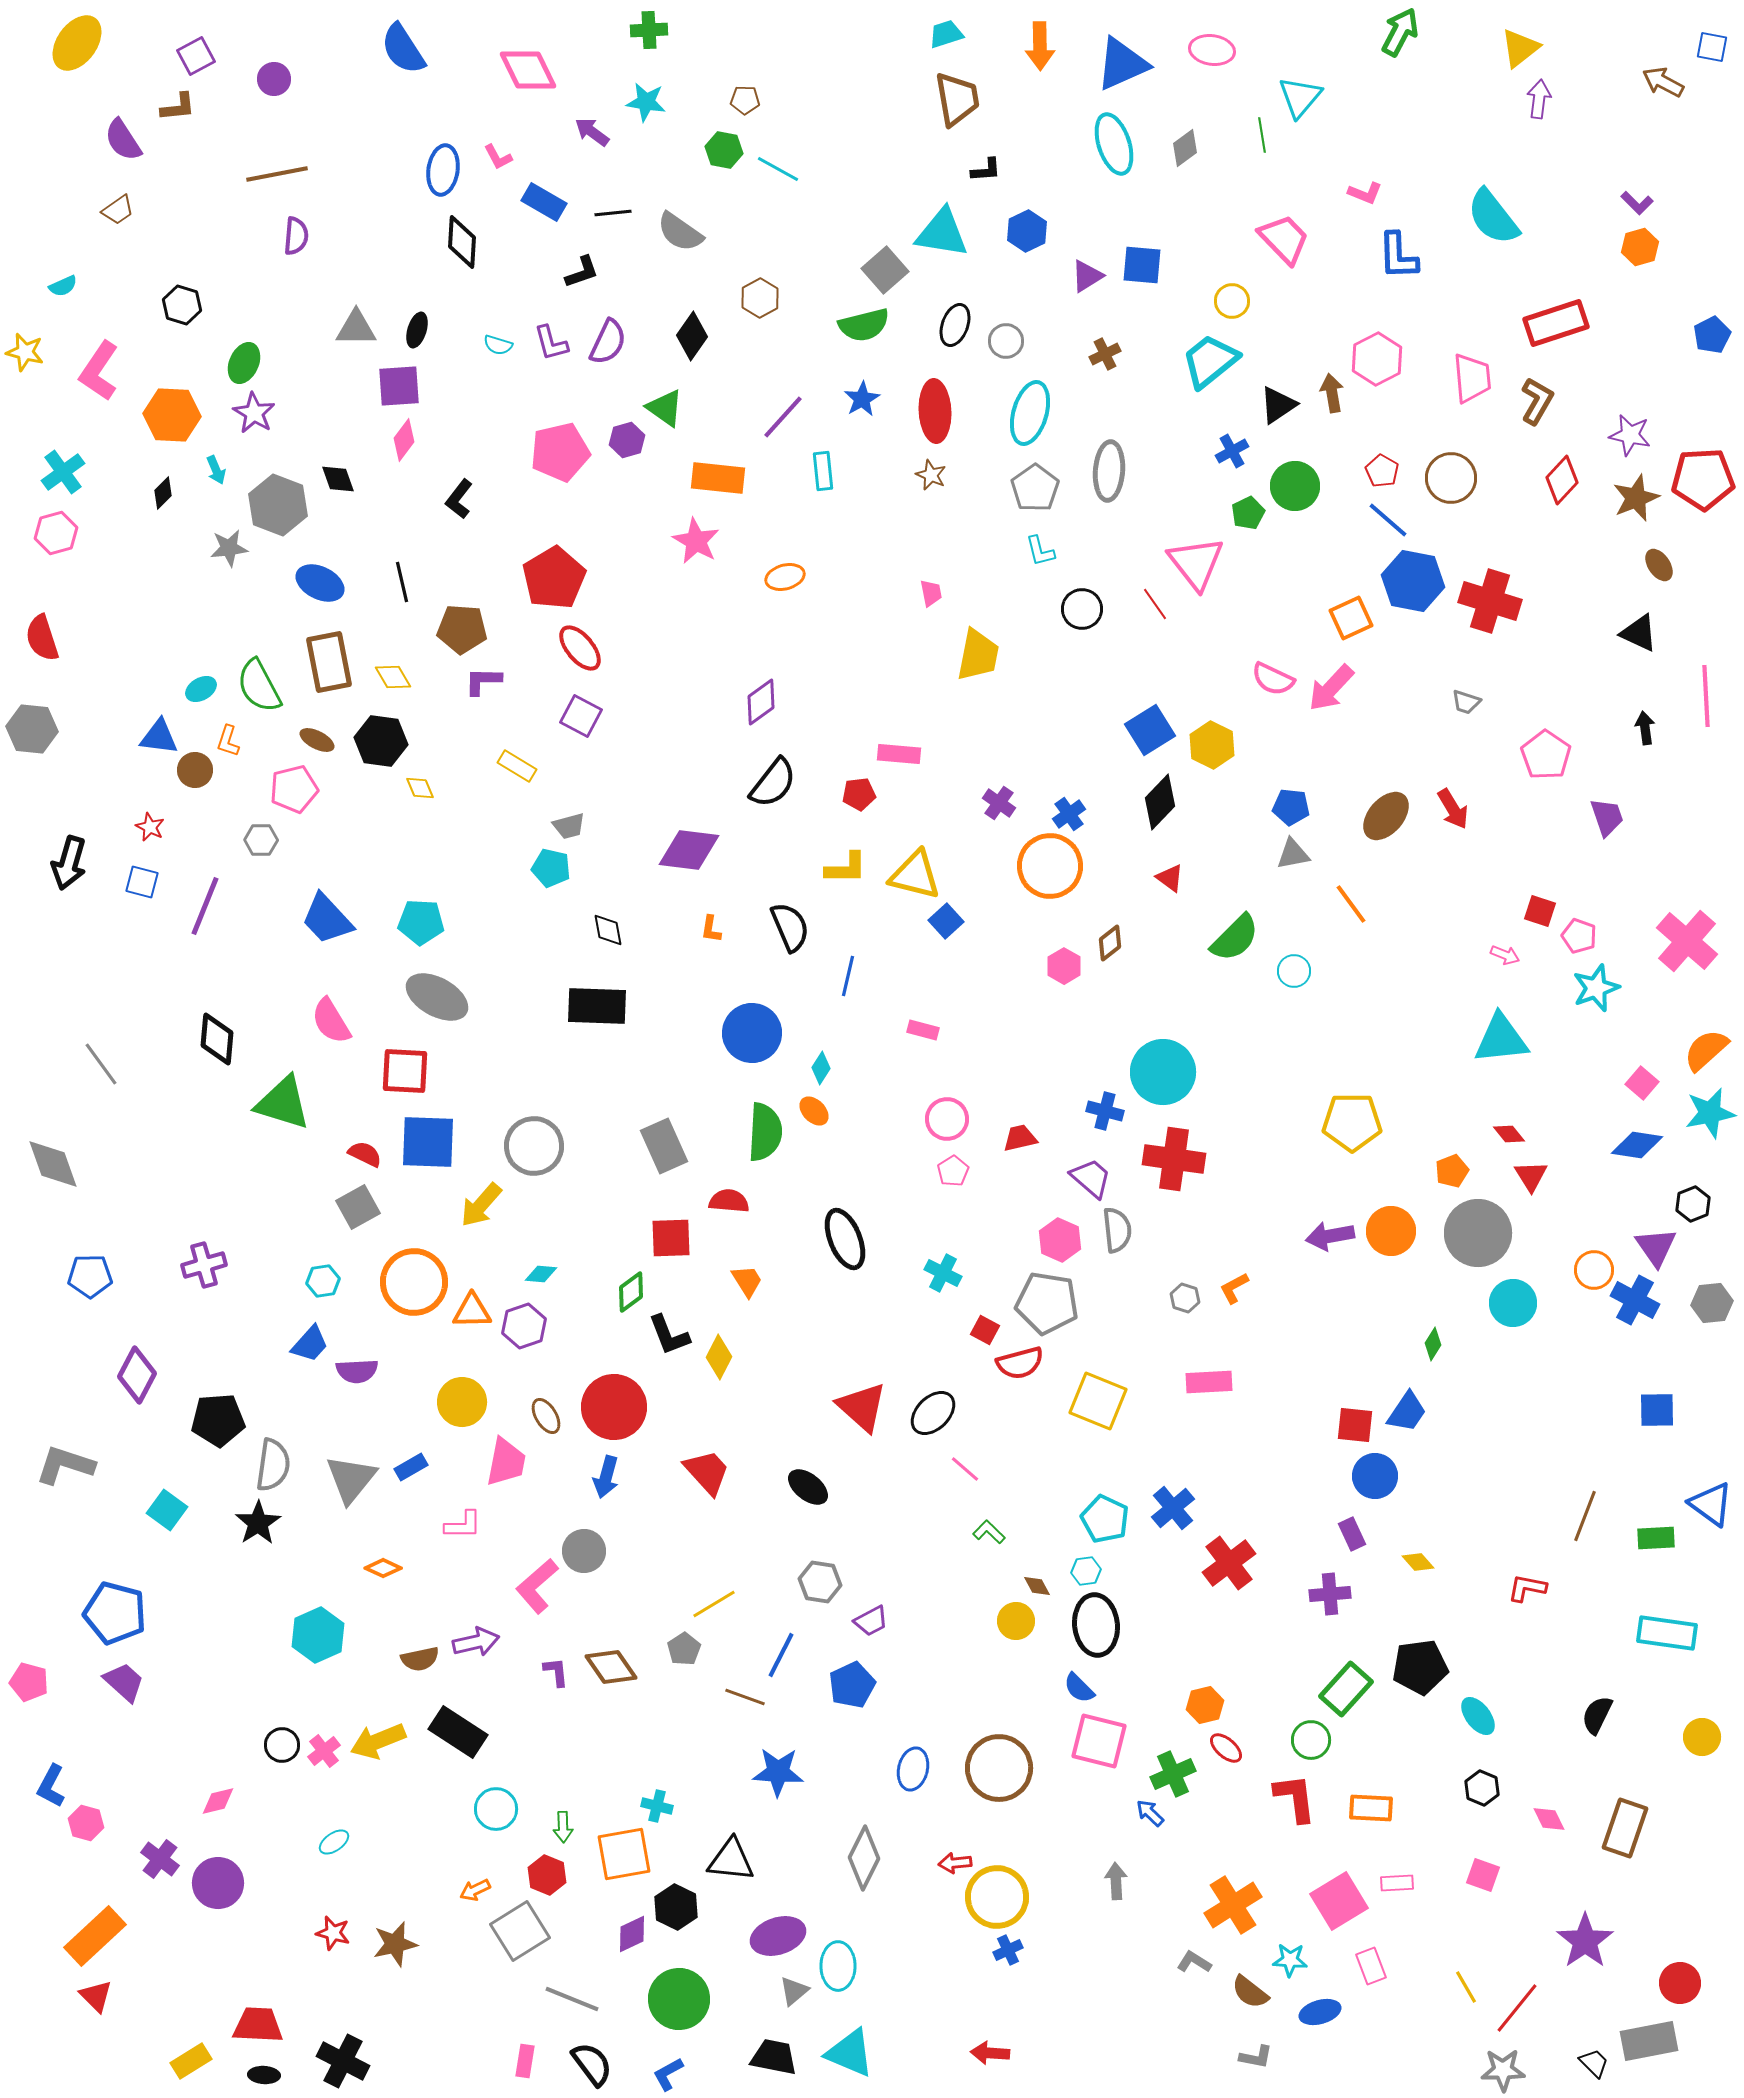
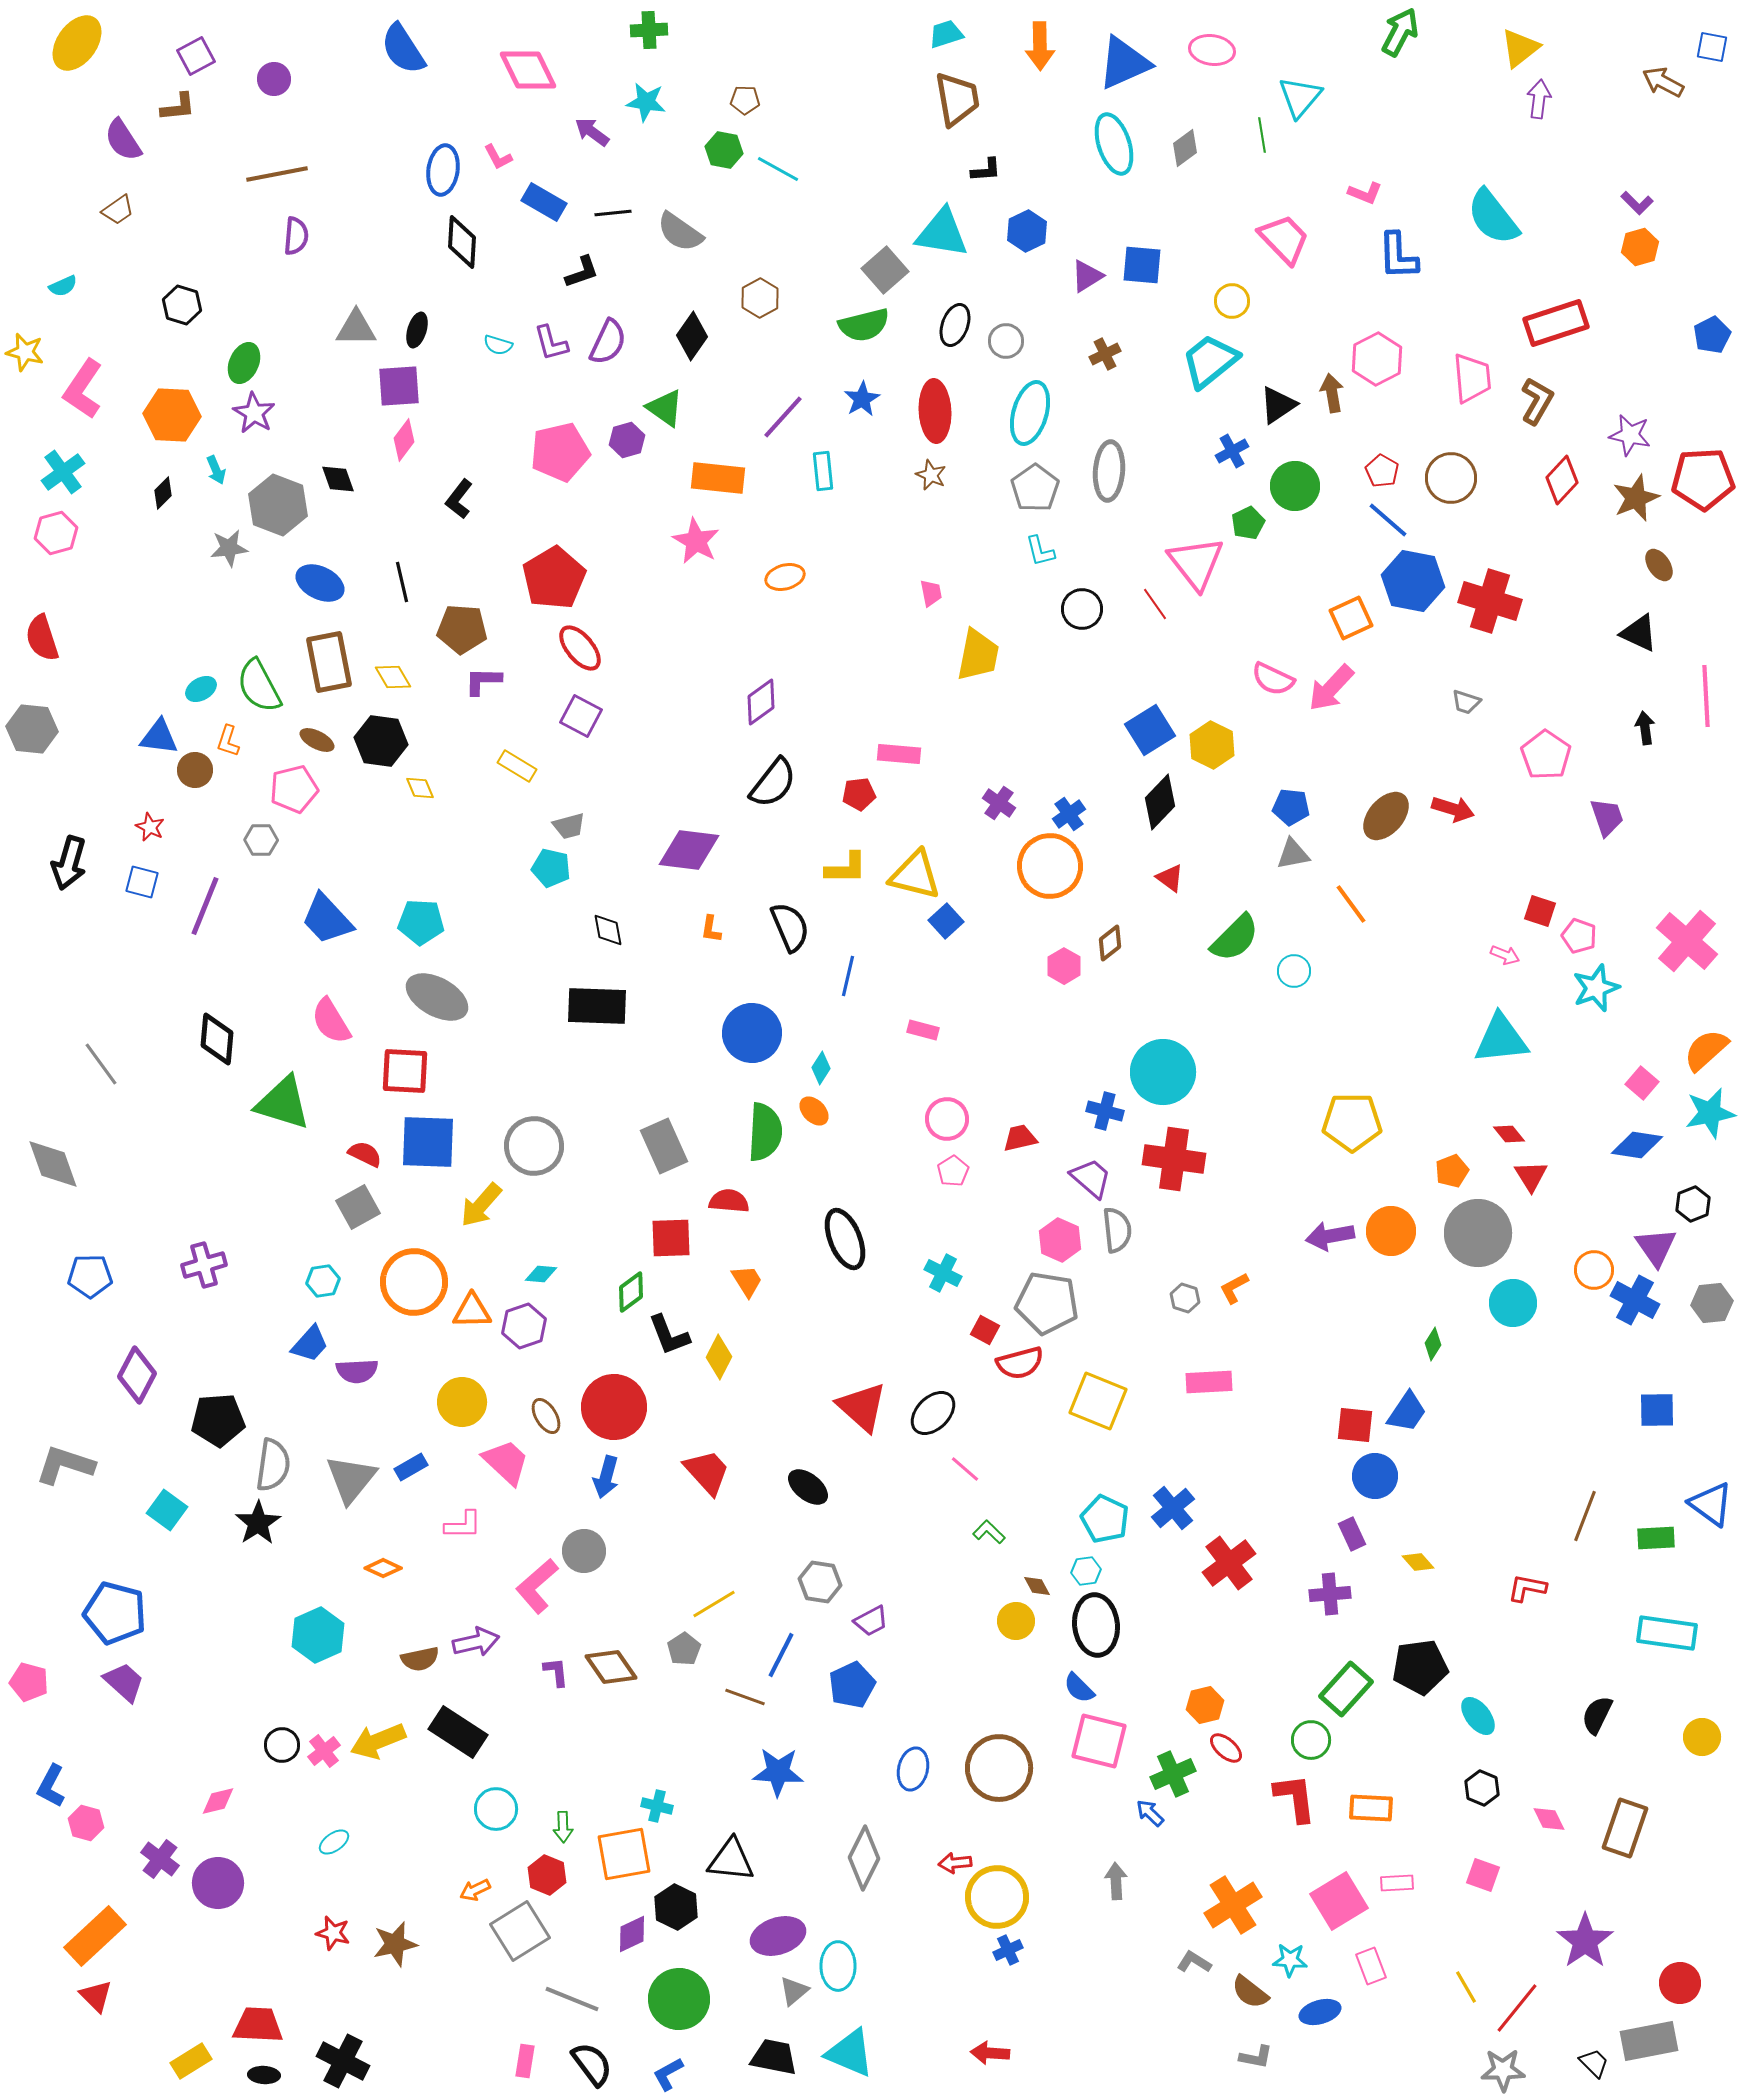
blue triangle at (1122, 64): moved 2 px right, 1 px up
pink L-shape at (99, 371): moved 16 px left, 18 px down
green pentagon at (1248, 513): moved 10 px down
red arrow at (1453, 809): rotated 42 degrees counterclockwise
pink trapezoid at (506, 1462): rotated 58 degrees counterclockwise
